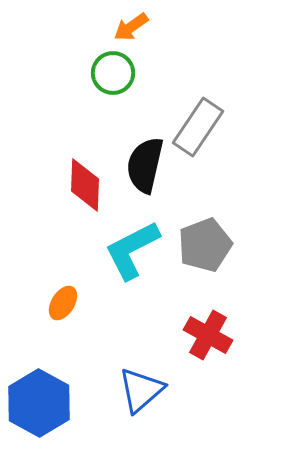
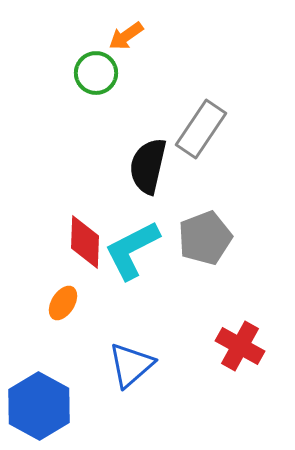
orange arrow: moved 5 px left, 9 px down
green circle: moved 17 px left
gray rectangle: moved 3 px right, 2 px down
black semicircle: moved 3 px right, 1 px down
red diamond: moved 57 px down
gray pentagon: moved 7 px up
red cross: moved 32 px right, 11 px down
blue triangle: moved 10 px left, 25 px up
blue hexagon: moved 3 px down
